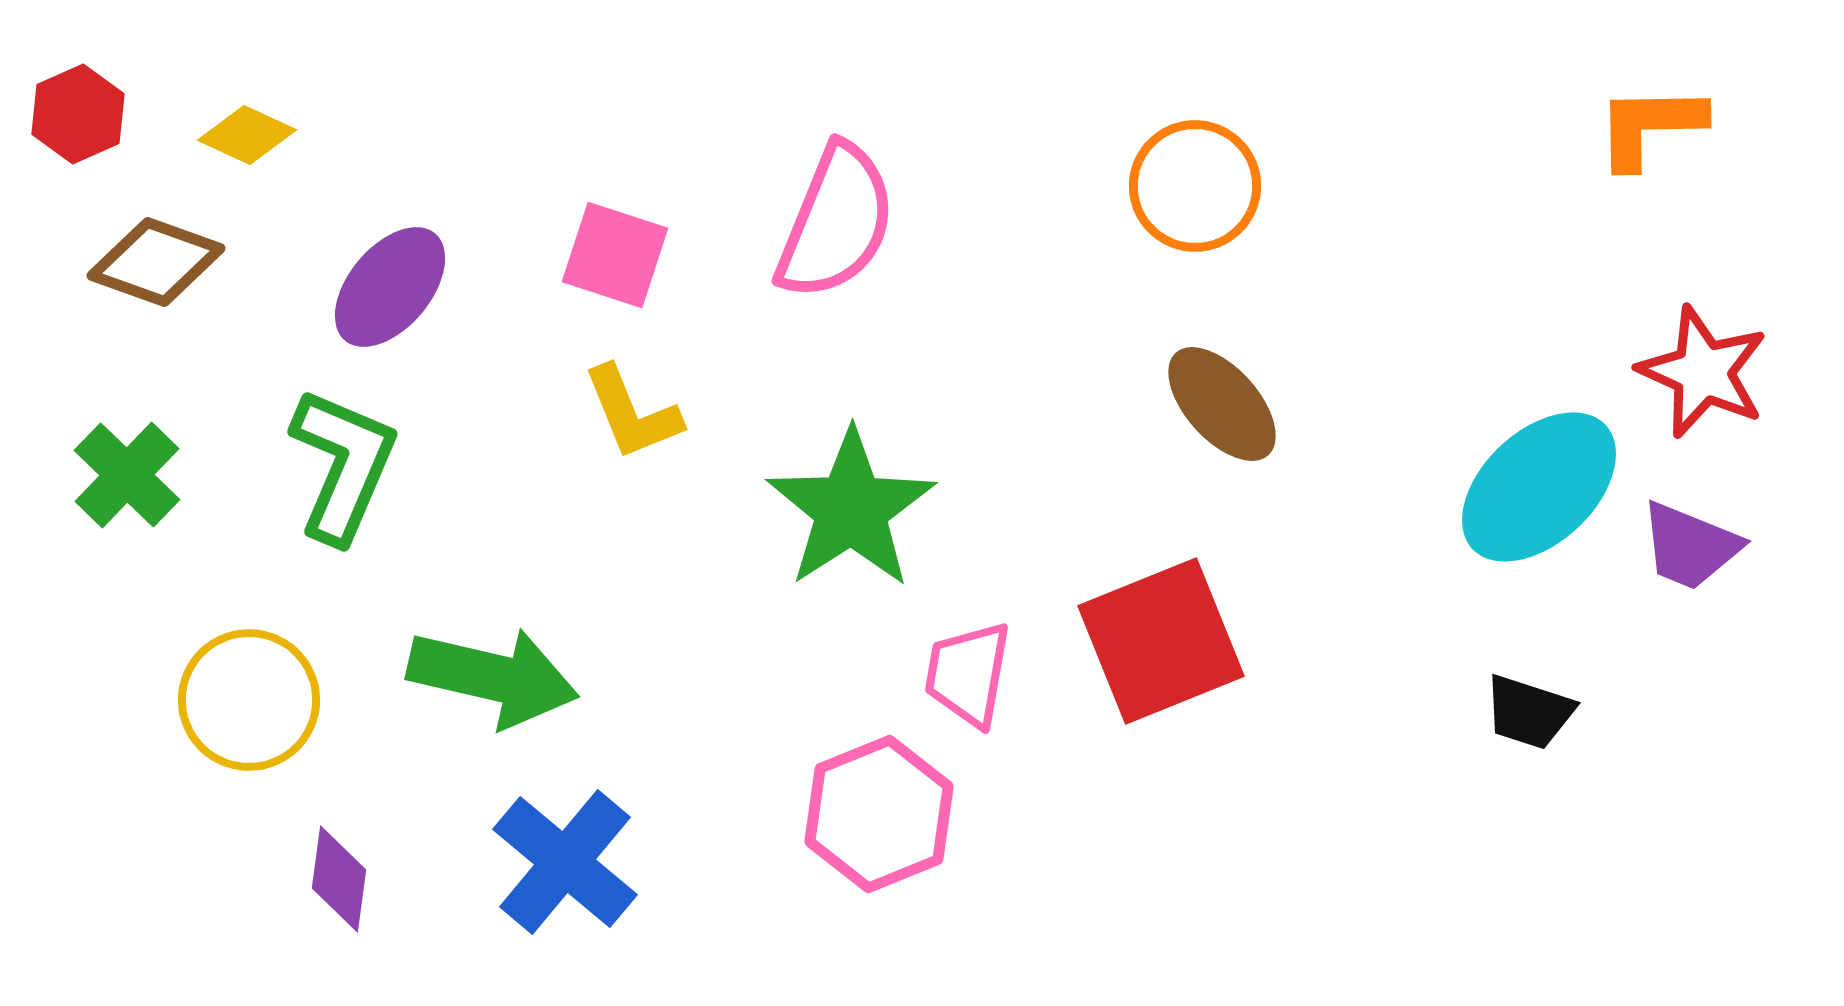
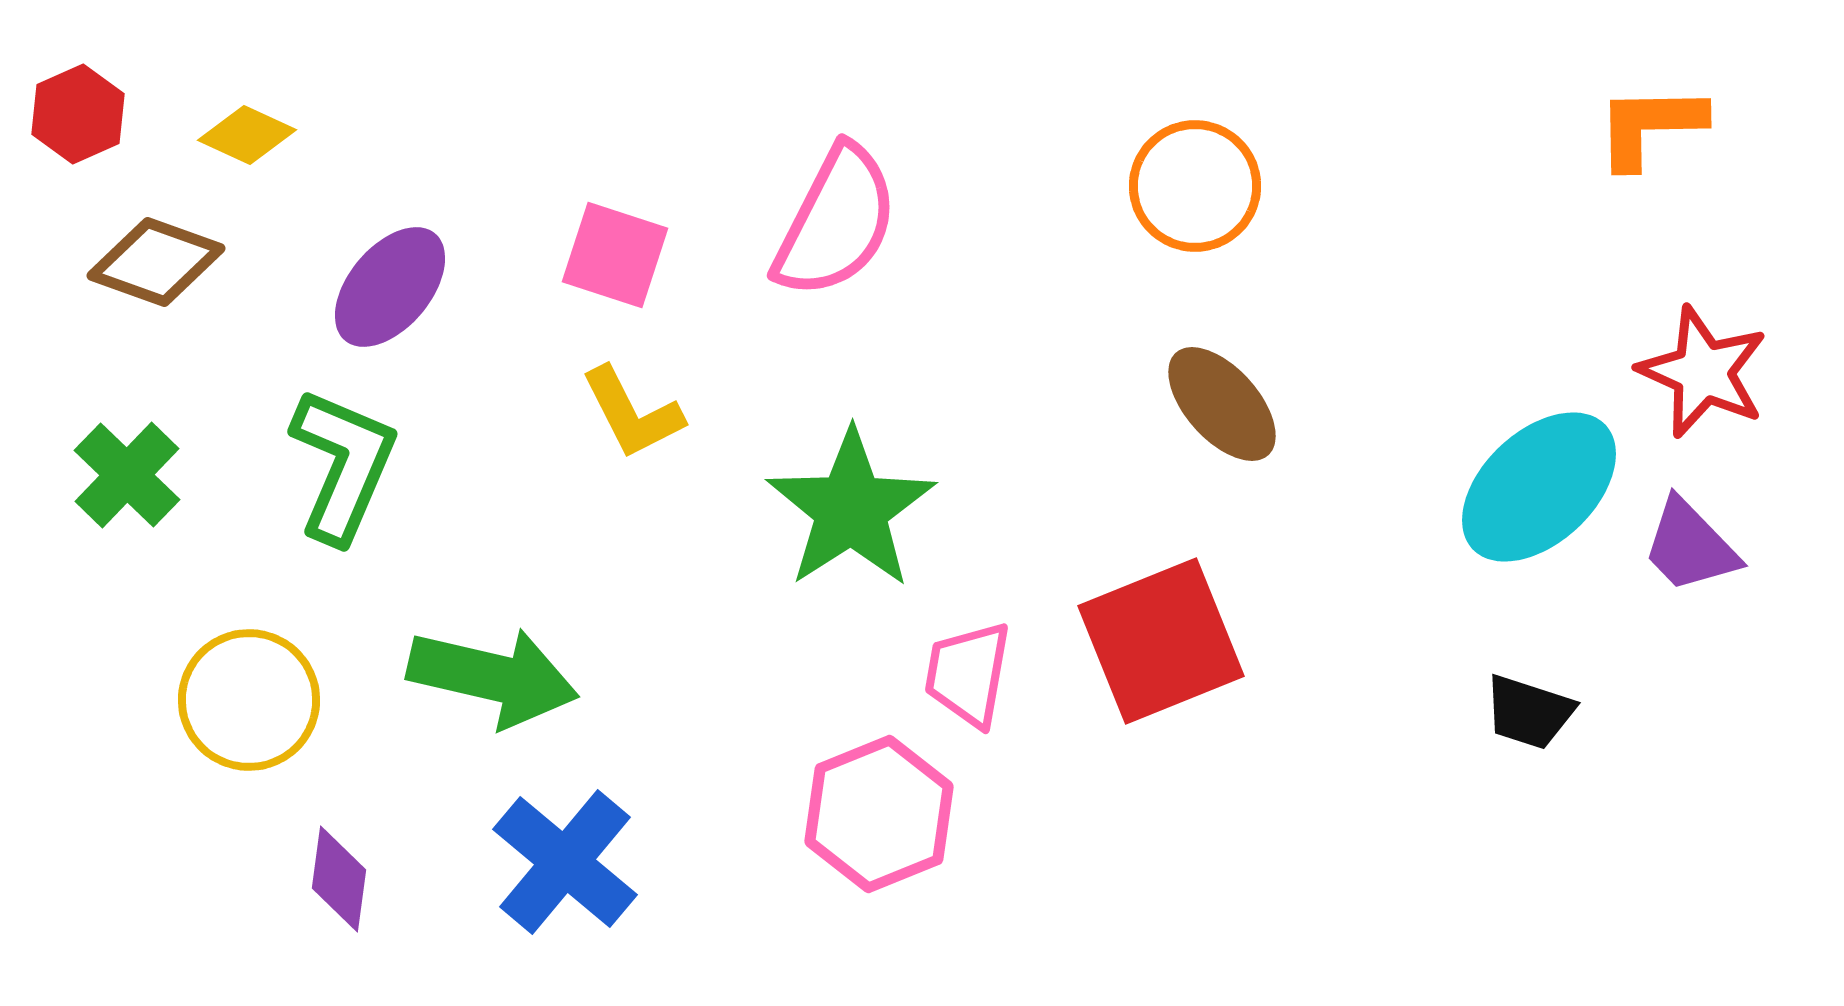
pink semicircle: rotated 5 degrees clockwise
yellow L-shape: rotated 5 degrees counterclockwise
purple trapezoid: rotated 24 degrees clockwise
